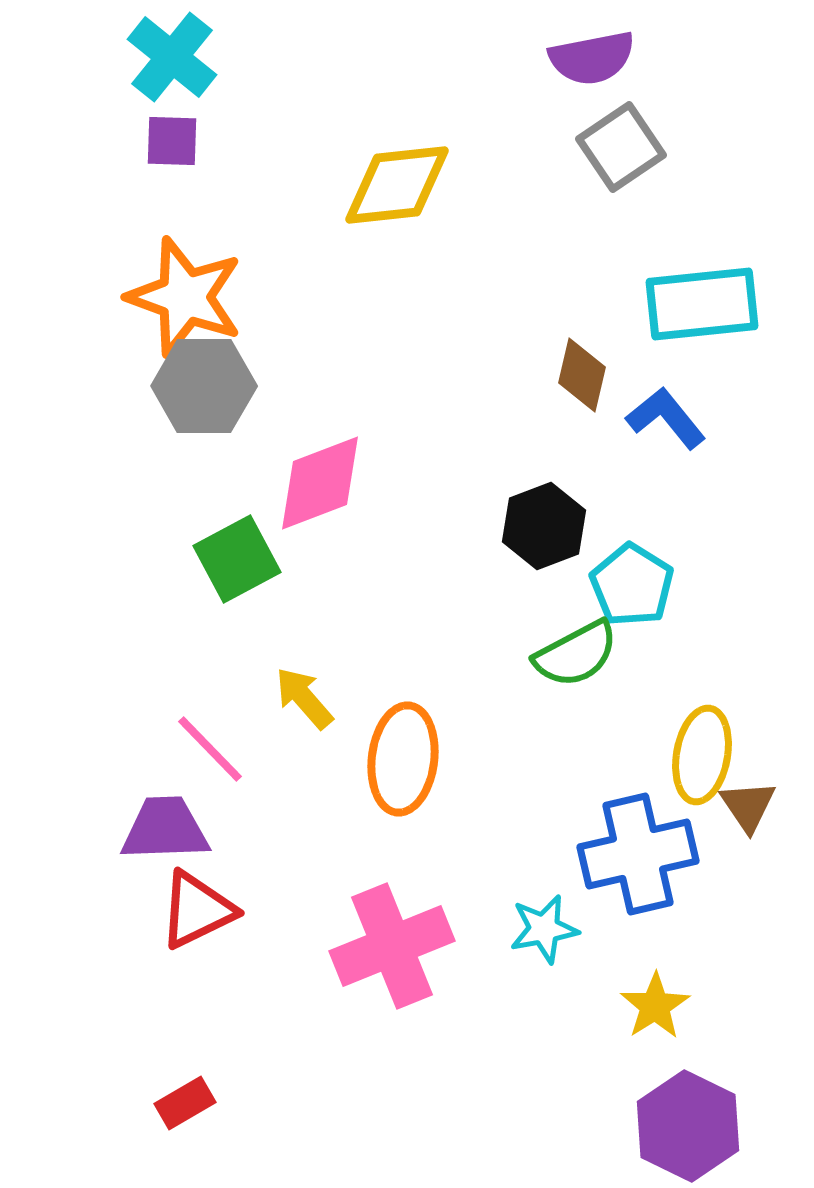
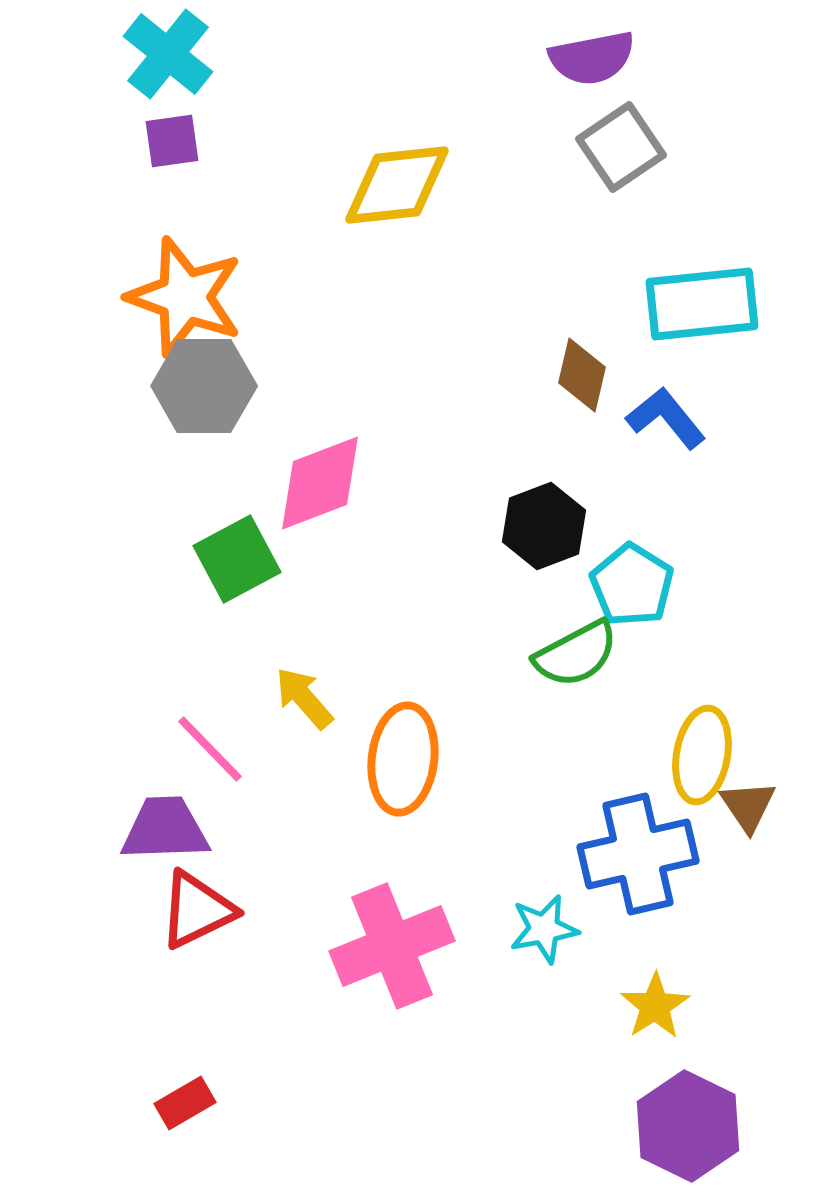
cyan cross: moved 4 px left, 3 px up
purple square: rotated 10 degrees counterclockwise
